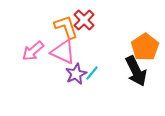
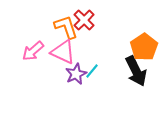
orange pentagon: moved 1 px left
cyan line: moved 2 px up
